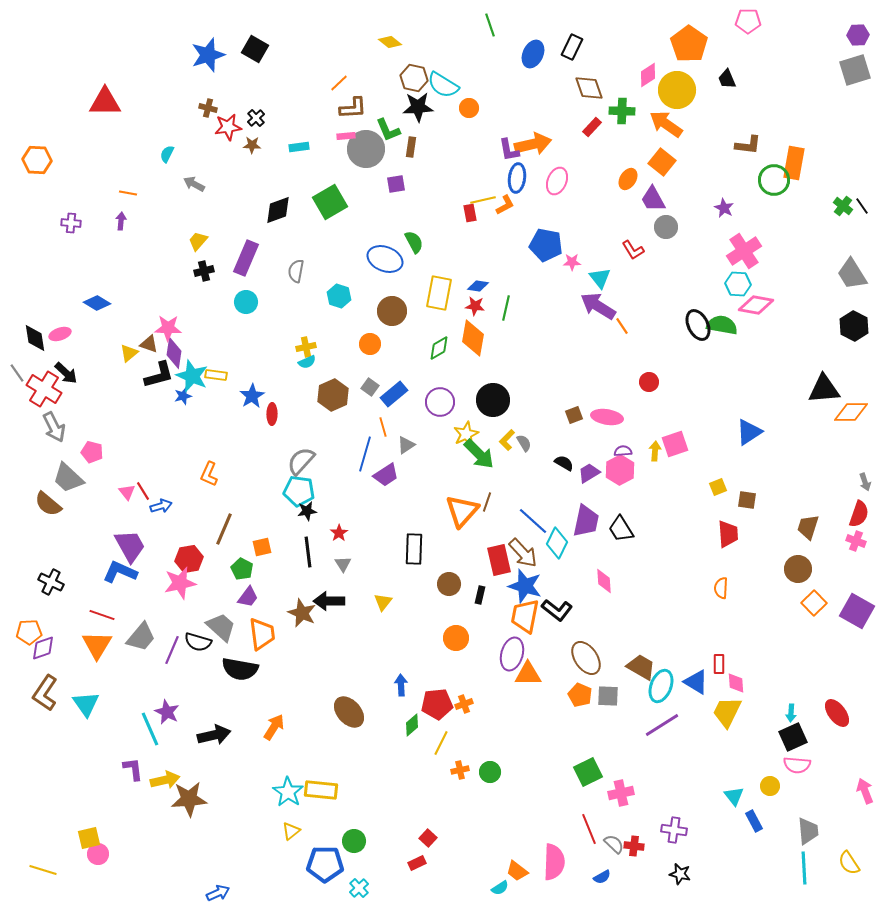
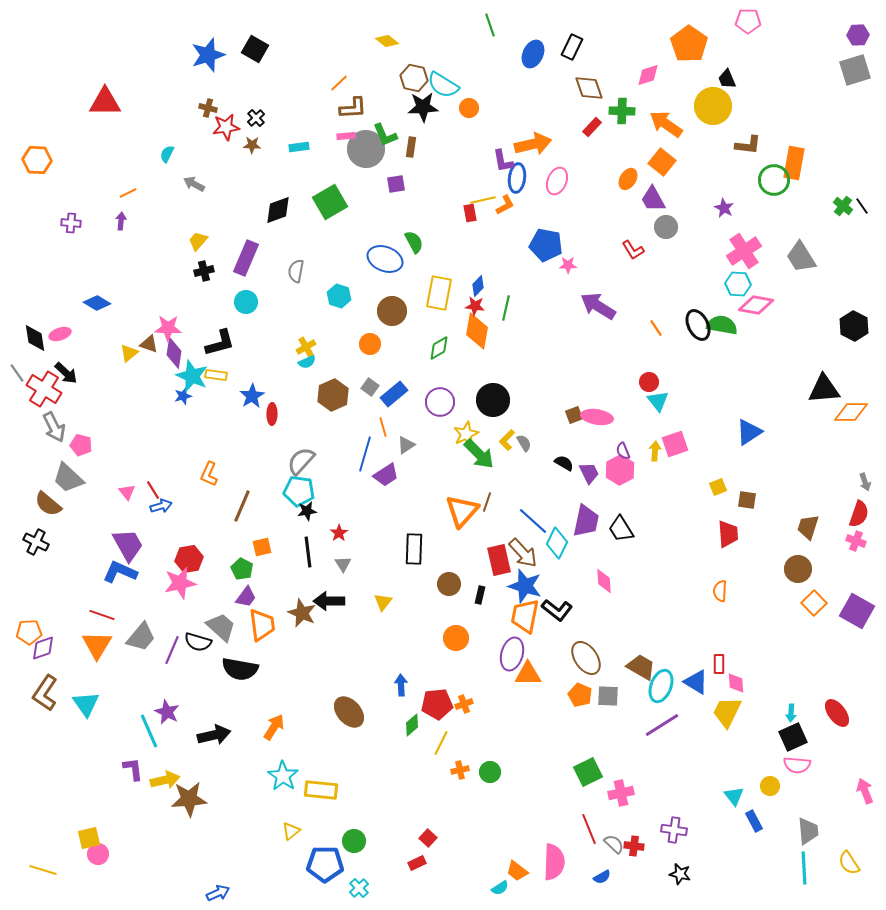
yellow diamond at (390, 42): moved 3 px left, 1 px up
pink diamond at (648, 75): rotated 15 degrees clockwise
yellow circle at (677, 90): moved 36 px right, 16 px down
black star at (418, 107): moved 5 px right
red star at (228, 127): moved 2 px left
green L-shape at (388, 130): moved 3 px left, 5 px down
purple L-shape at (509, 150): moved 6 px left, 11 px down
orange line at (128, 193): rotated 36 degrees counterclockwise
pink star at (572, 262): moved 4 px left, 3 px down
gray trapezoid at (852, 274): moved 51 px left, 17 px up
cyan triangle at (600, 278): moved 58 px right, 123 px down
blue diamond at (478, 286): rotated 55 degrees counterclockwise
orange line at (622, 326): moved 34 px right, 2 px down
orange diamond at (473, 338): moved 4 px right, 7 px up
yellow cross at (306, 347): rotated 18 degrees counterclockwise
black L-shape at (159, 375): moved 61 px right, 32 px up
pink ellipse at (607, 417): moved 10 px left
purple semicircle at (623, 451): rotated 108 degrees counterclockwise
pink pentagon at (92, 452): moved 11 px left, 7 px up
purple trapezoid at (589, 473): rotated 95 degrees clockwise
red line at (143, 491): moved 10 px right, 1 px up
brown line at (224, 529): moved 18 px right, 23 px up
purple trapezoid at (130, 546): moved 2 px left, 1 px up
black cross at (51, 582): moved 15 px left, 40 px up
orange semicircle at (721, 588): moved 1 px left, 3 px down
purple trapezoid at (248, 597): moved 2 px left
orange trapezoid at (262, 634): moved 9 px up
cyan line at (150, 729): moved 1 px left, 2 px down
cyan star at (288, 792): moved 5 px left, 16 px up
